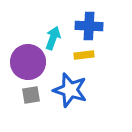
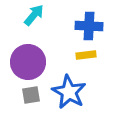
cyan arrow: moved 19 px left, 23 px up; rotated 20 degrees clockwise
yellow rectangle: moved 2 px right
blue star: moved 1 px left, 2 px down; rotated 12 degrees clockwise
